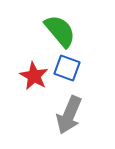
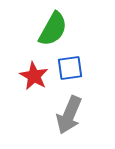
green semicircle: moved 7 px left, 2 px up; rotated 69 degrees clockwise
blue square: moved 3 px right; rotated 28 degrees counterclockwise
